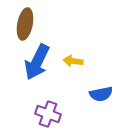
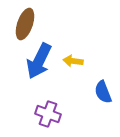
brown ellipse: rotated 8 degrees clockwise
blue arrow: moved 2 px right, 1 px up
blue semicircle: moved 2 px right, 2 px up; rotated 80 degrees clockwise
